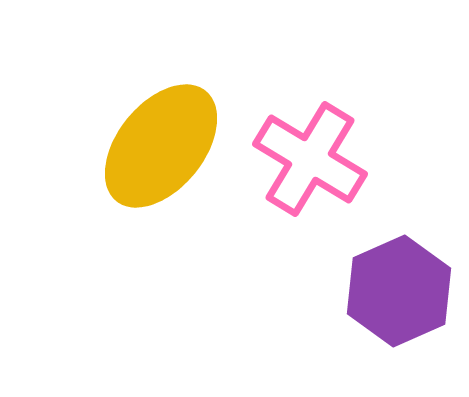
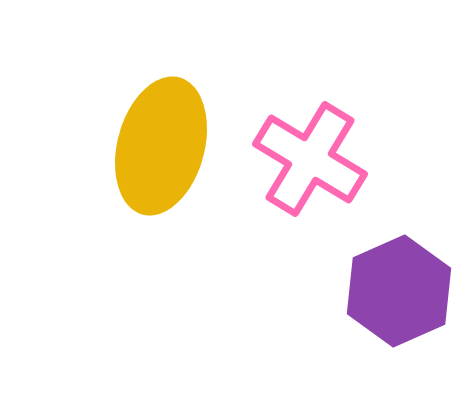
yellow ellipse: rotated 24 degrees counterclockwise
